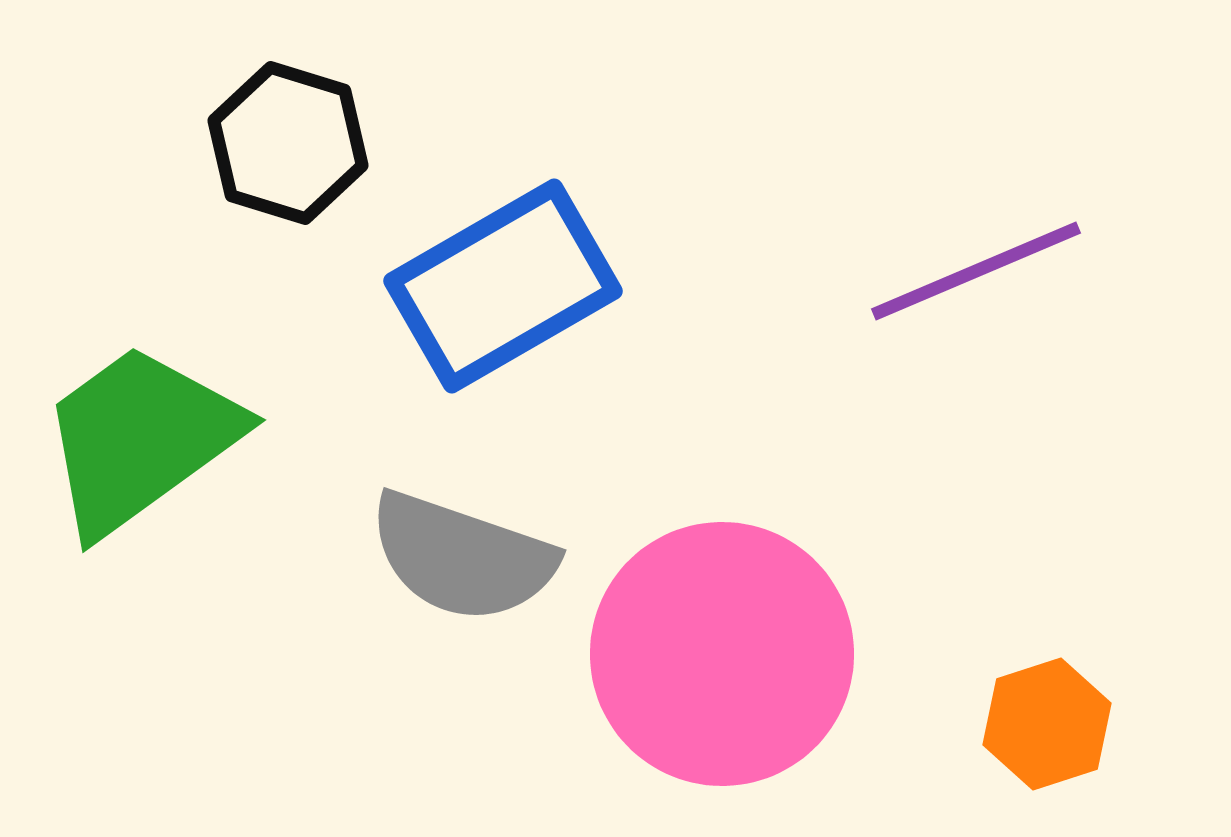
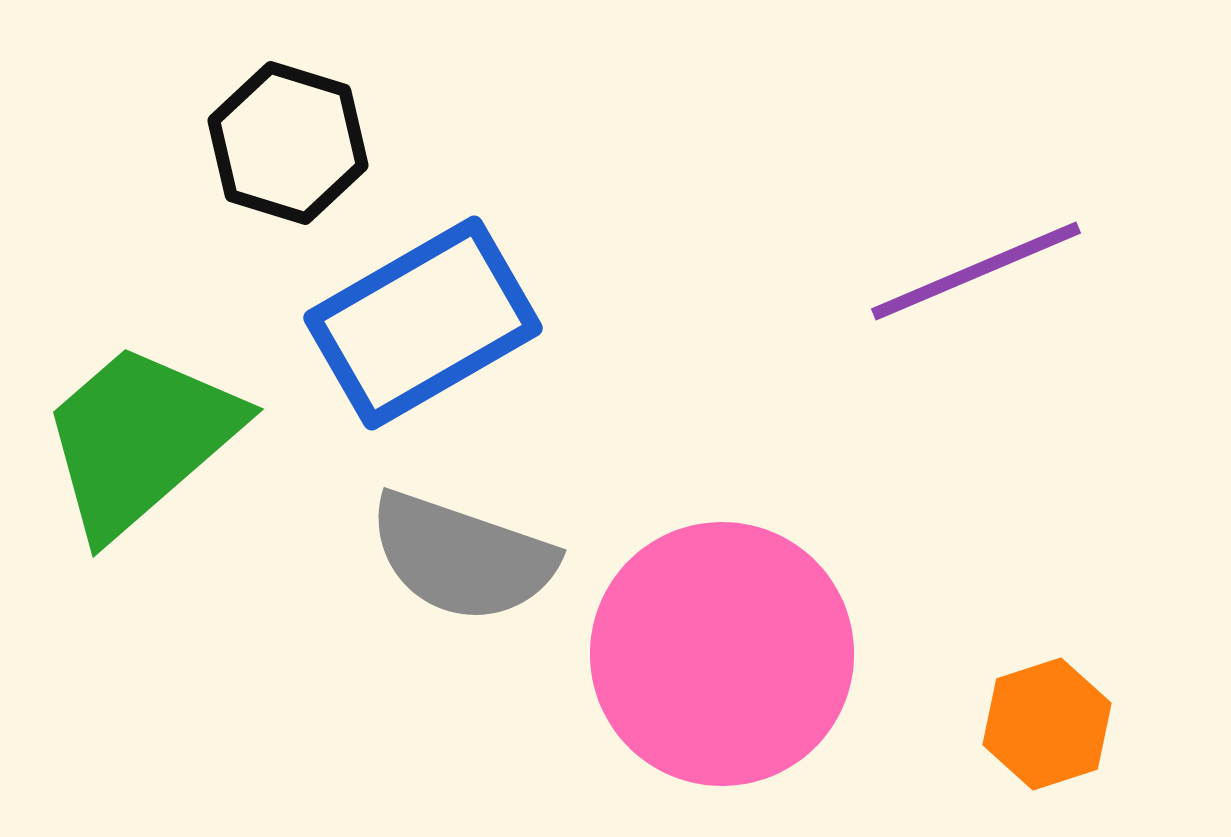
blue rectangle: moved 80 px left, 37 px down
green trapezoid: rotated 5 degrees counterclockwise
